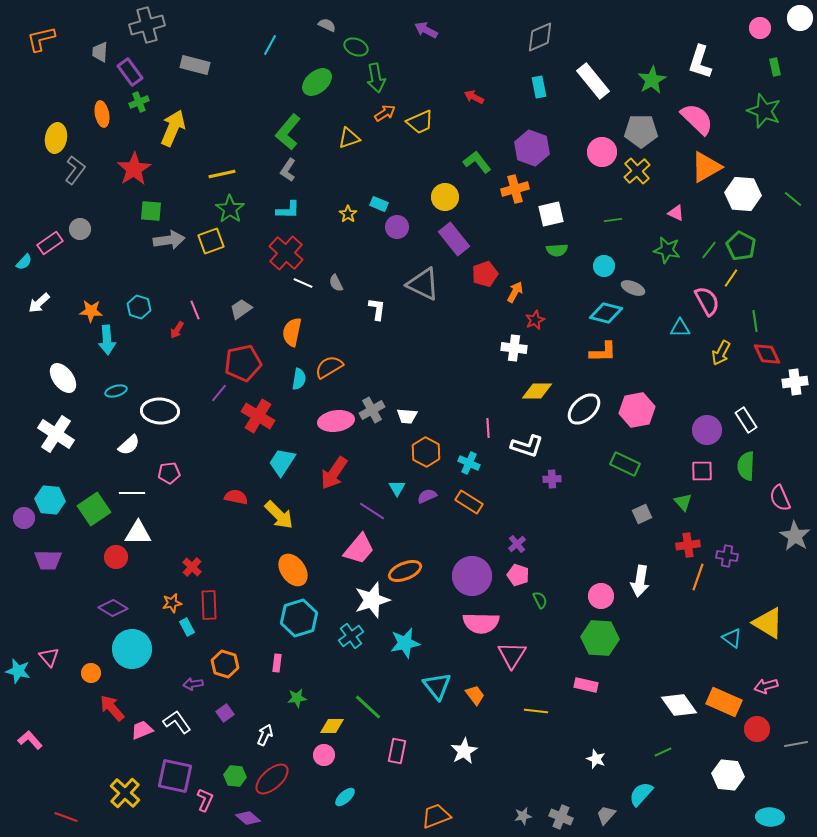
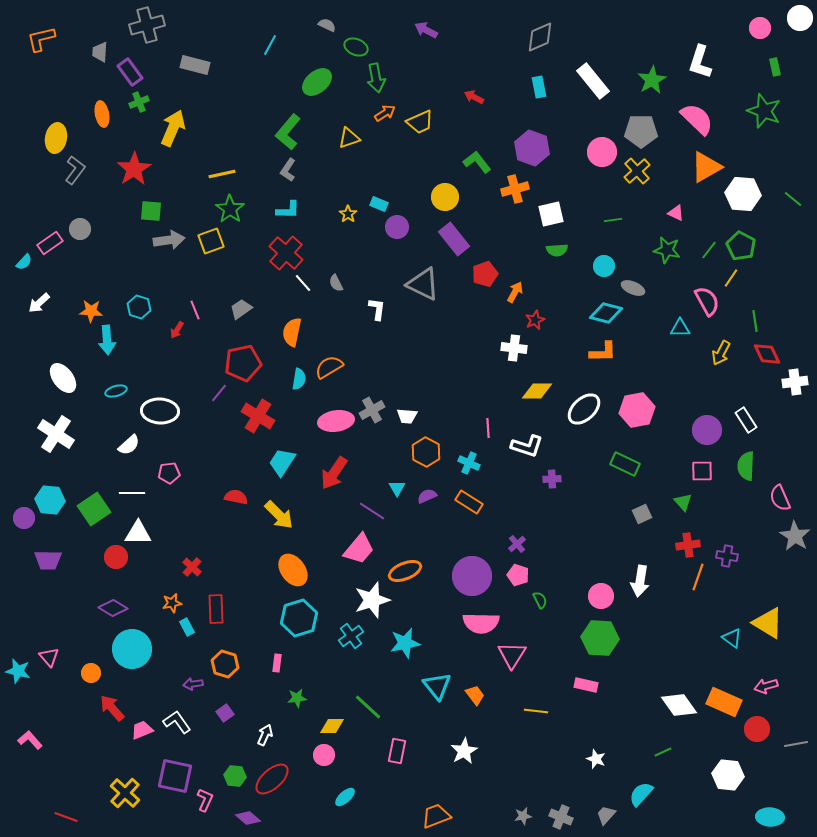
white line at (303, 283): rotated 24 degrees clockwise
red rectangle at (209, 605): moved 7 px right, 4 px down
